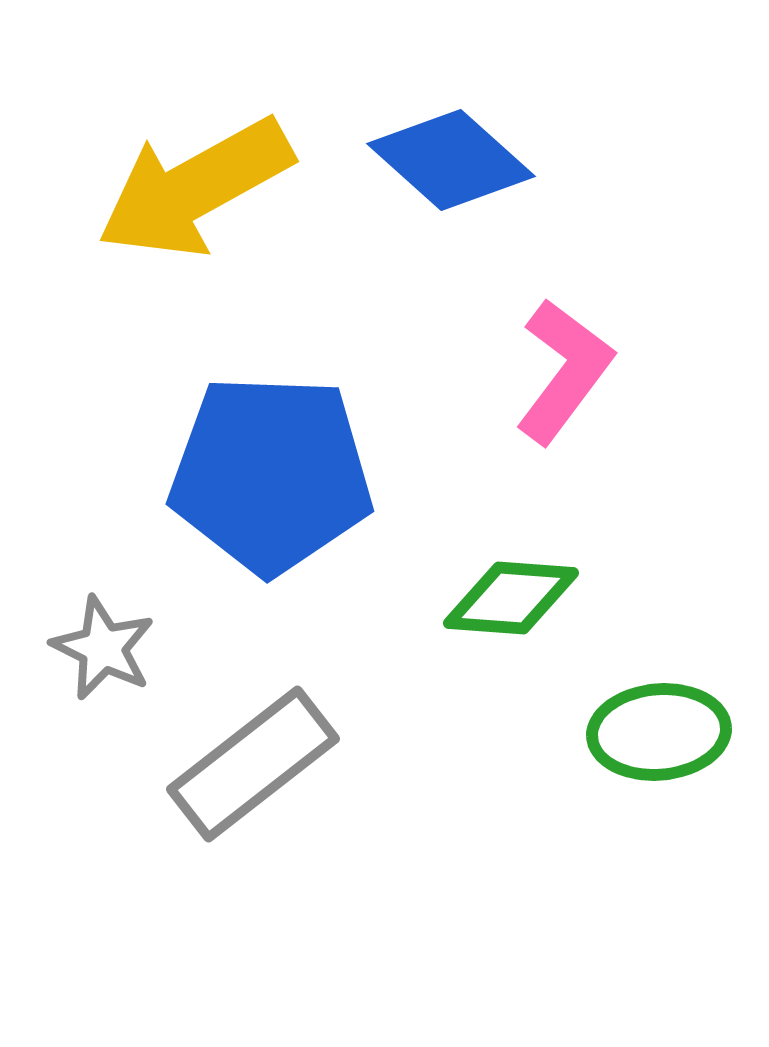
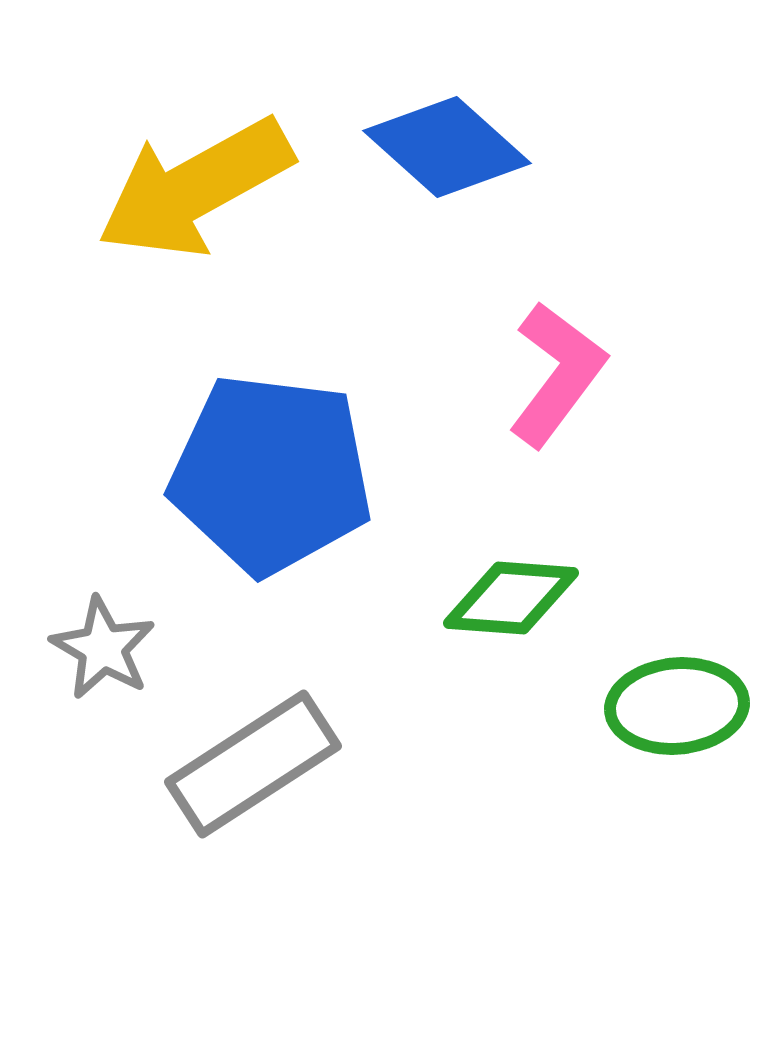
blue diamond: moved 4 px left, 13 px up
pink L-shape: moved 7 px left, 3 px down
blue pentagon: rotated 5 degrees clockwise
gray star: rotated 4 degrees clockwise
green ellipse: moved 18 px right, 26 px up
gray rectangle: rotated 5 degrees clockwise
